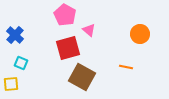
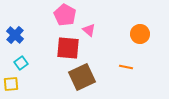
red square: rotated 20 degrees clockwise
cyan square: rotated 32 degrees clockwise
brown square: rotated 36 degrees clockwise
